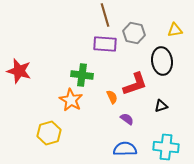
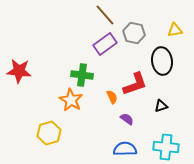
brown line: rotated 25 degrees counterclockwise
purple rectangle: rotated 40 degrees counterclockwise
red star: rotated 10 degrees counterclockwise
